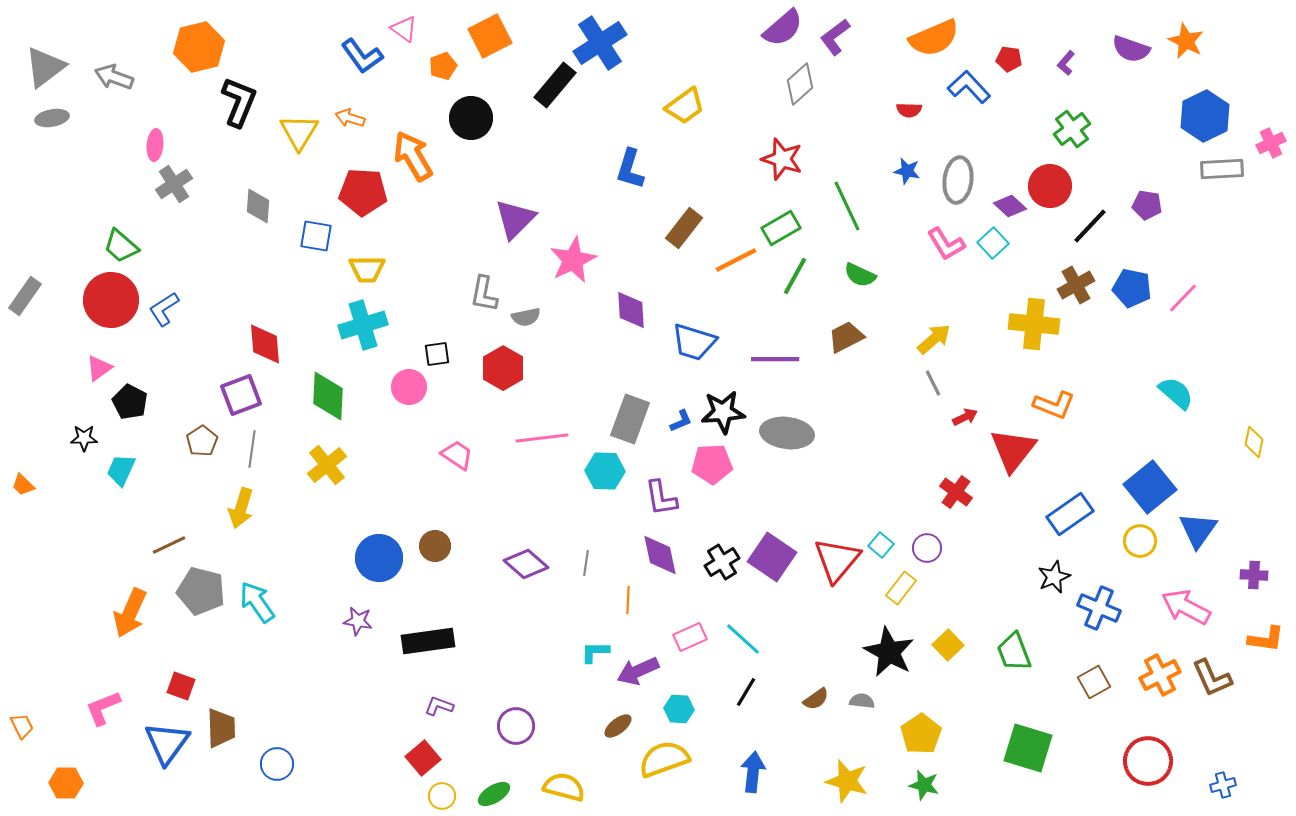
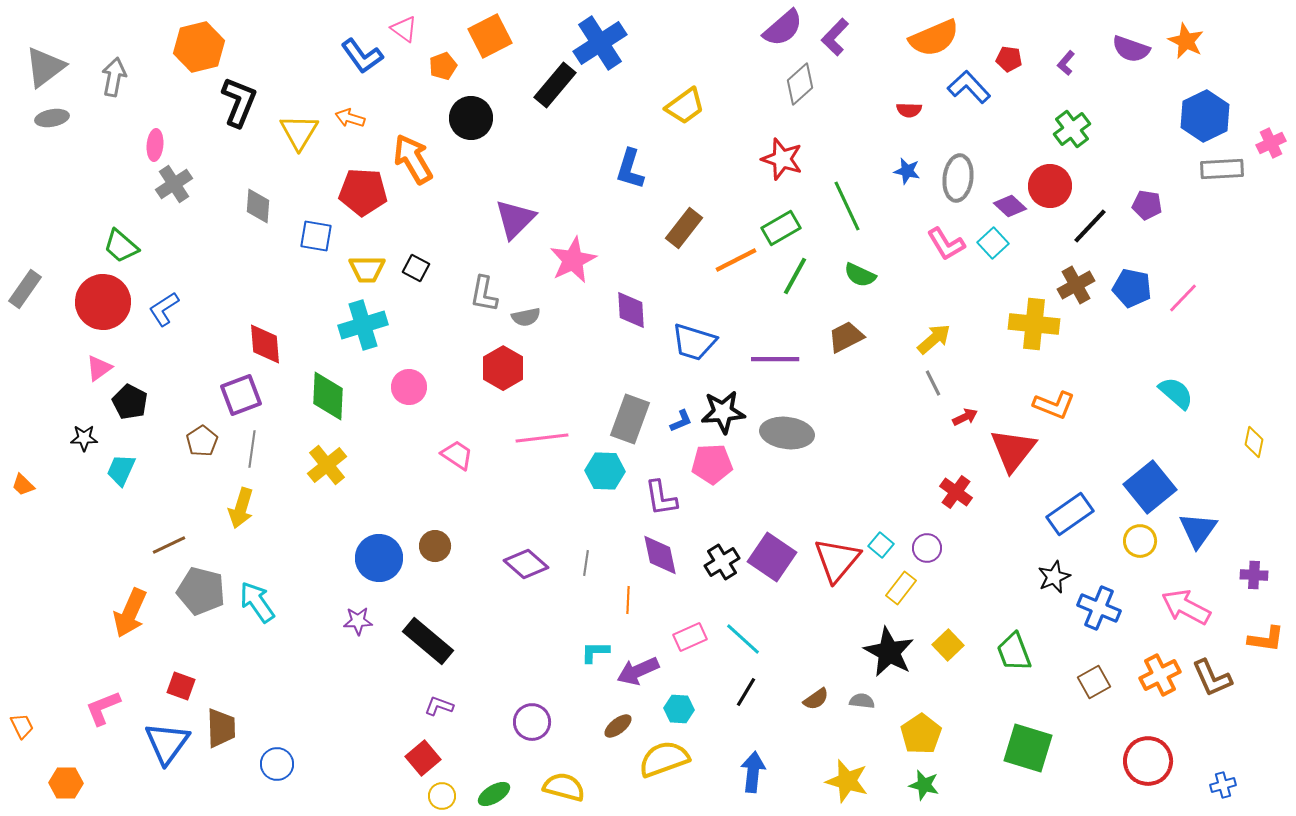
purple L-shape at (835, 37): rotated 9 degrees counterclockwise
gray arrow at (114, 77): rotated 81 degrees clockwise
orange arrow at (413, 156): moved 3 px down
gray ellipse at (958, 180): moved 2 px up
gray rectangle at (25, 296): moved 7 px up
red circle at (111, 300): moved 8 px left, 2 px down
black square at (437, 354): moved 21 px left, 86 px up; rotated 36 degrees clockwise
purple star at (358, 621): rotated 12 degrees counterclockwise
black rectangle at (428, 641): rotated 48 degrees clockwise
purple circle at (516, 726): moved 16 px right, 4 px up
